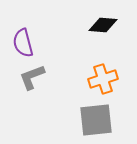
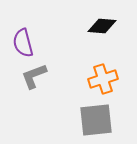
black diamond: moved 1 px left, 1 px down
gray L-shape: moved 2 px right, 1 px up
